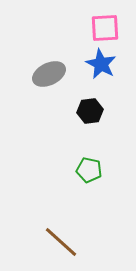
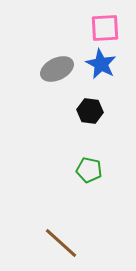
gray ellipse: moved 8 px right, 5 px up
black hexagon: rotated 15 degrees clockwise
brown line: moved 1 px down
